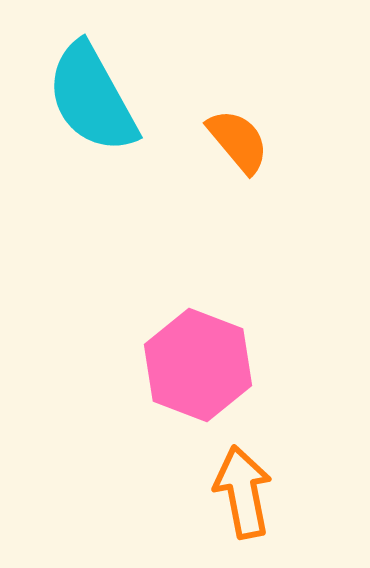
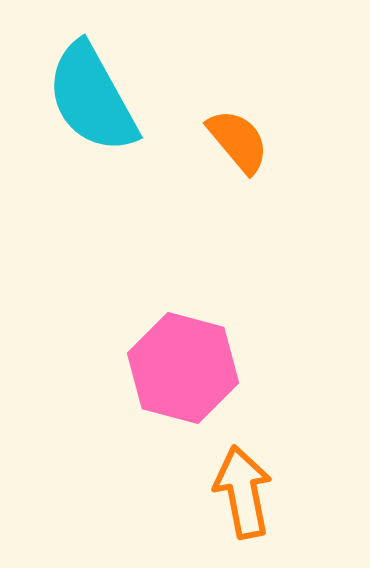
pink hexagon: moved 15 px left, 3 px down; rotated 6 degrees counterclockwise
